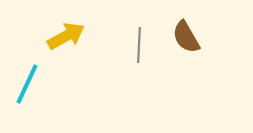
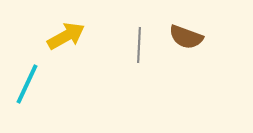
brown semicircle: rotated 40 degrees counterclockwise
